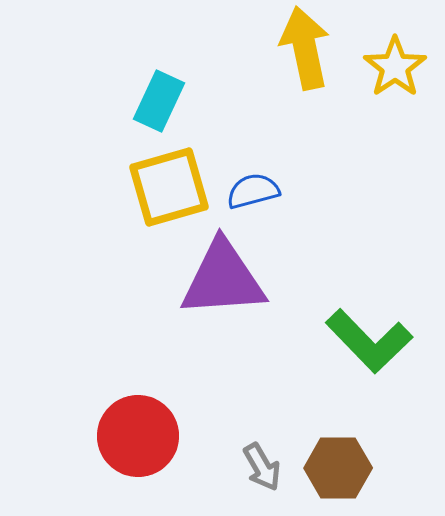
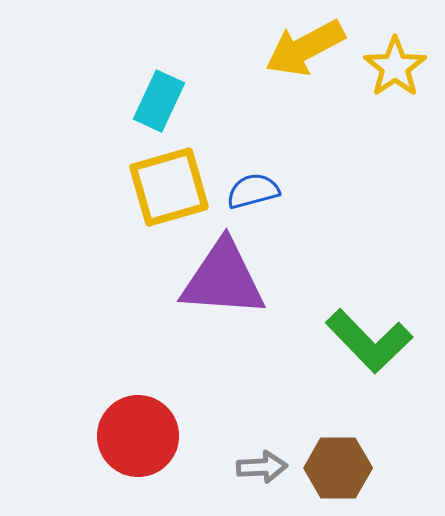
yellow arrow: rotated 106 degrees counterclockwise
purple triangle: rotated 8 degrees clockwise
gray arrow: rotated 63 degrees counterclockwise
